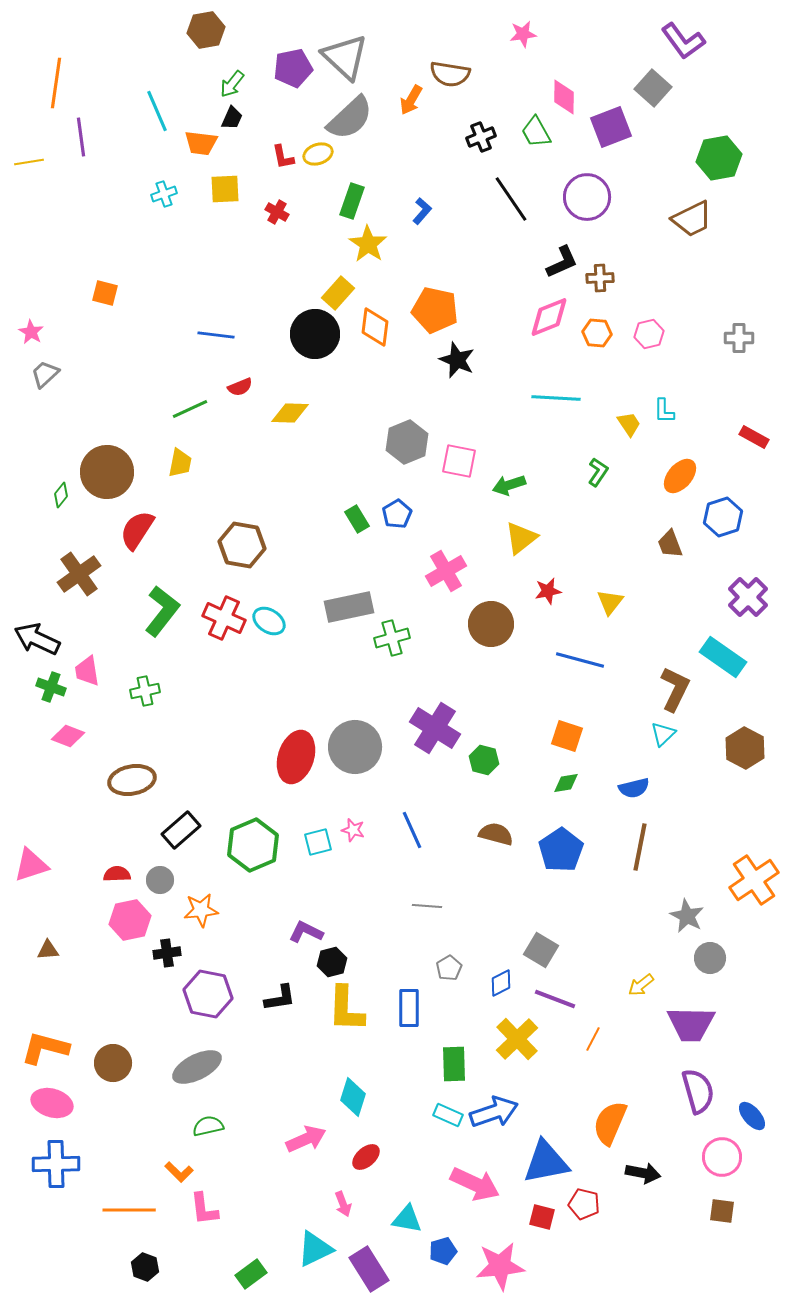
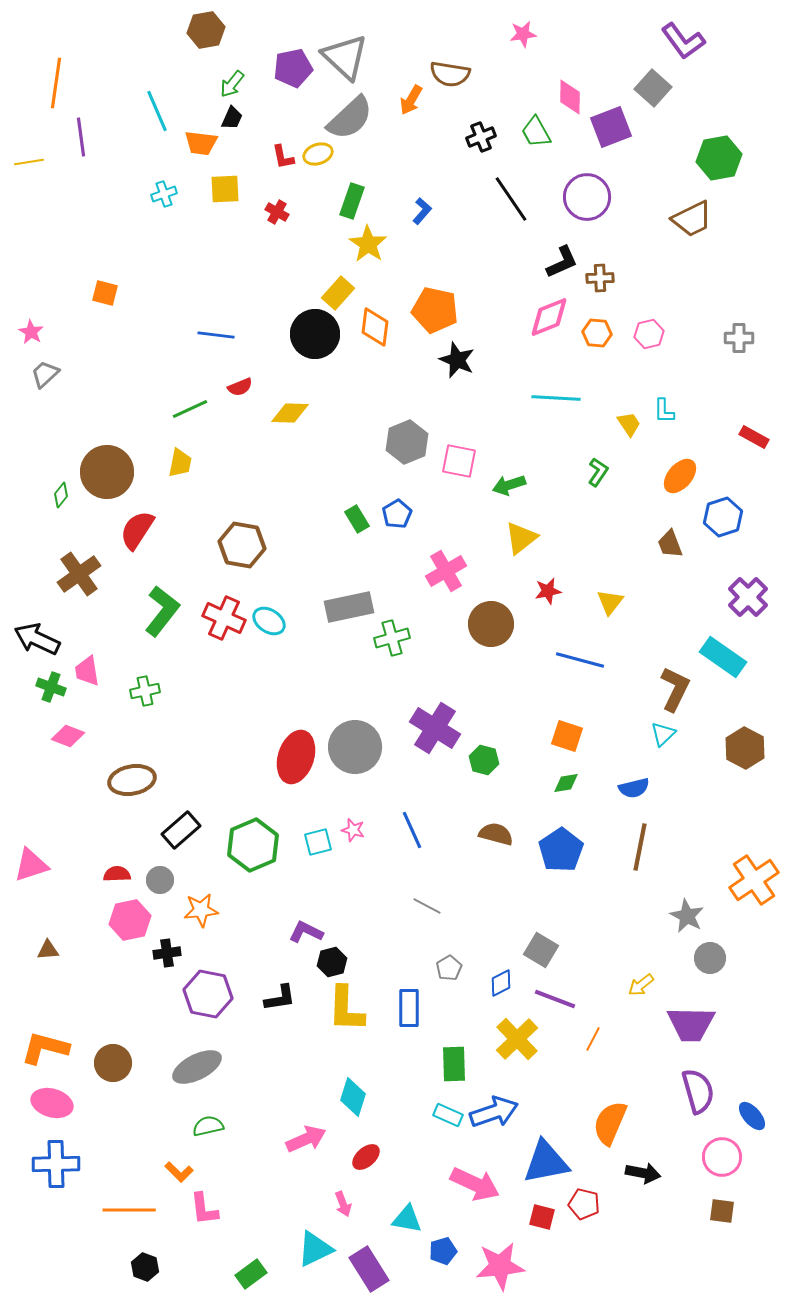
pink diamond at (564, 97): moved 6 px right
gray line at (427, 906): rotated 24 degrees clockwise
